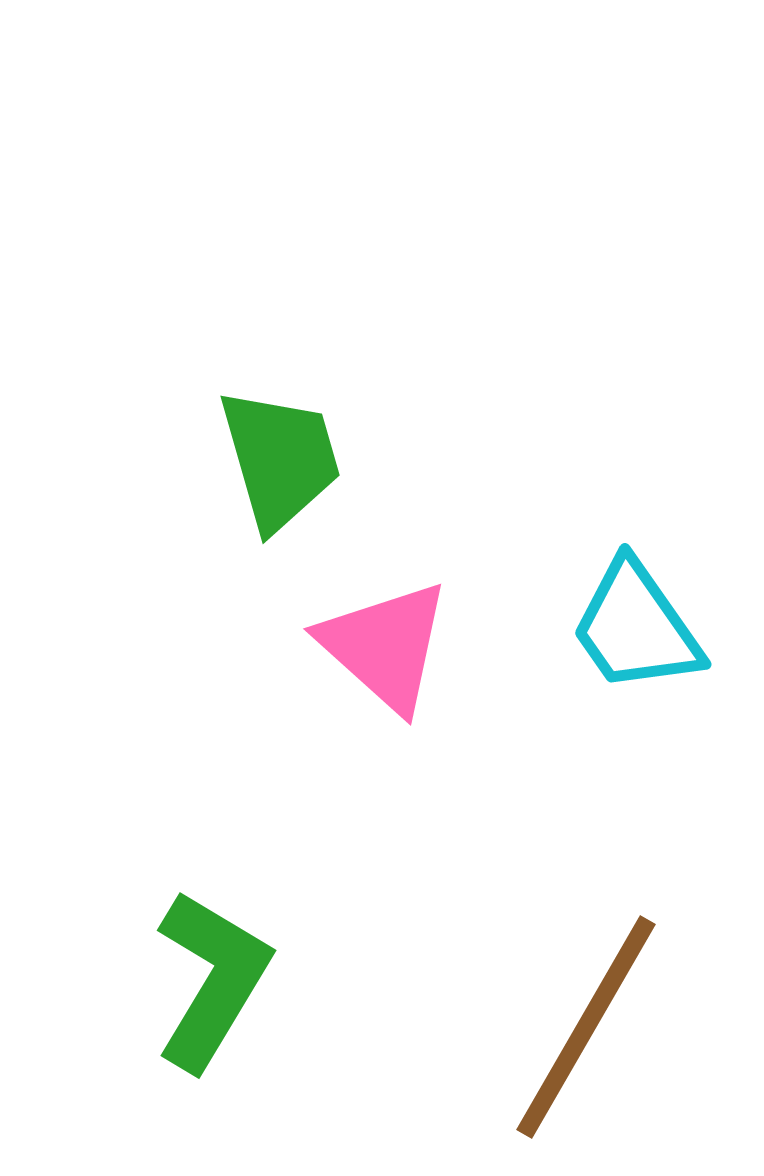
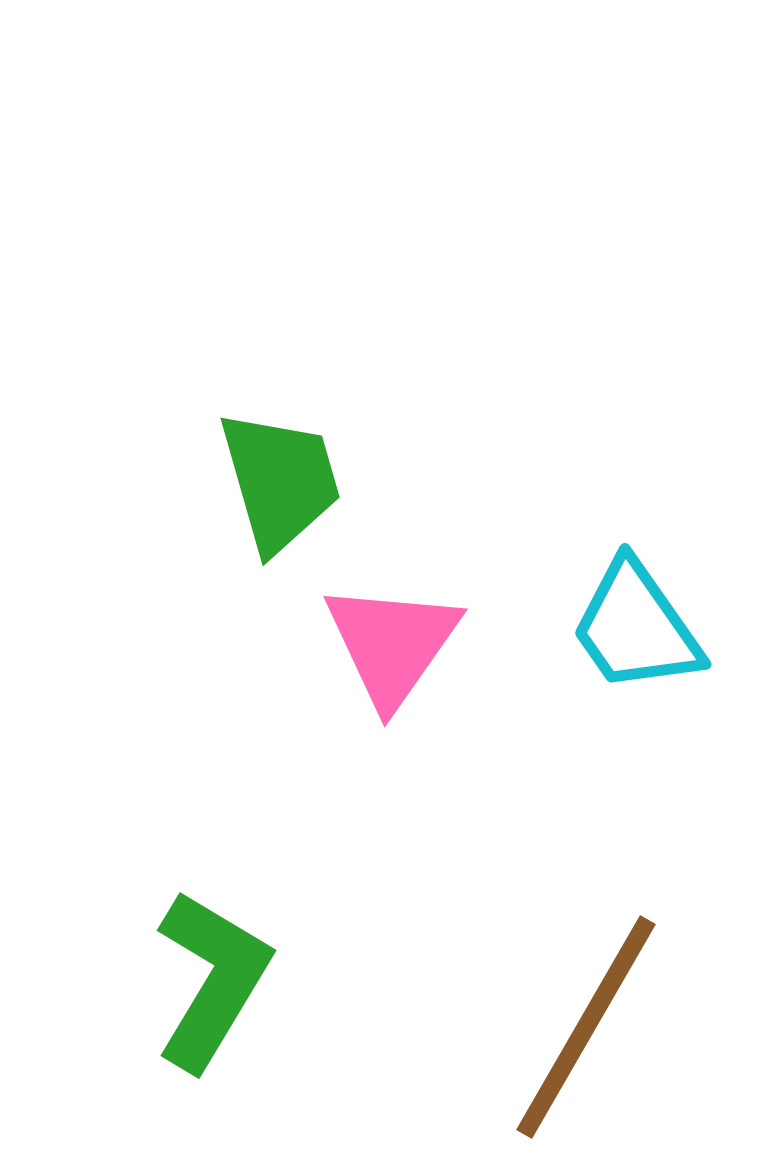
green trapezoid: moved 22 px down
pink triangle: moved 7 px right, 2 px up; rotated 23 degrees clockwise
